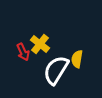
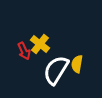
red arrow: moved 1 px right, 1 px up
yellow semicircle: moved 5 px down
